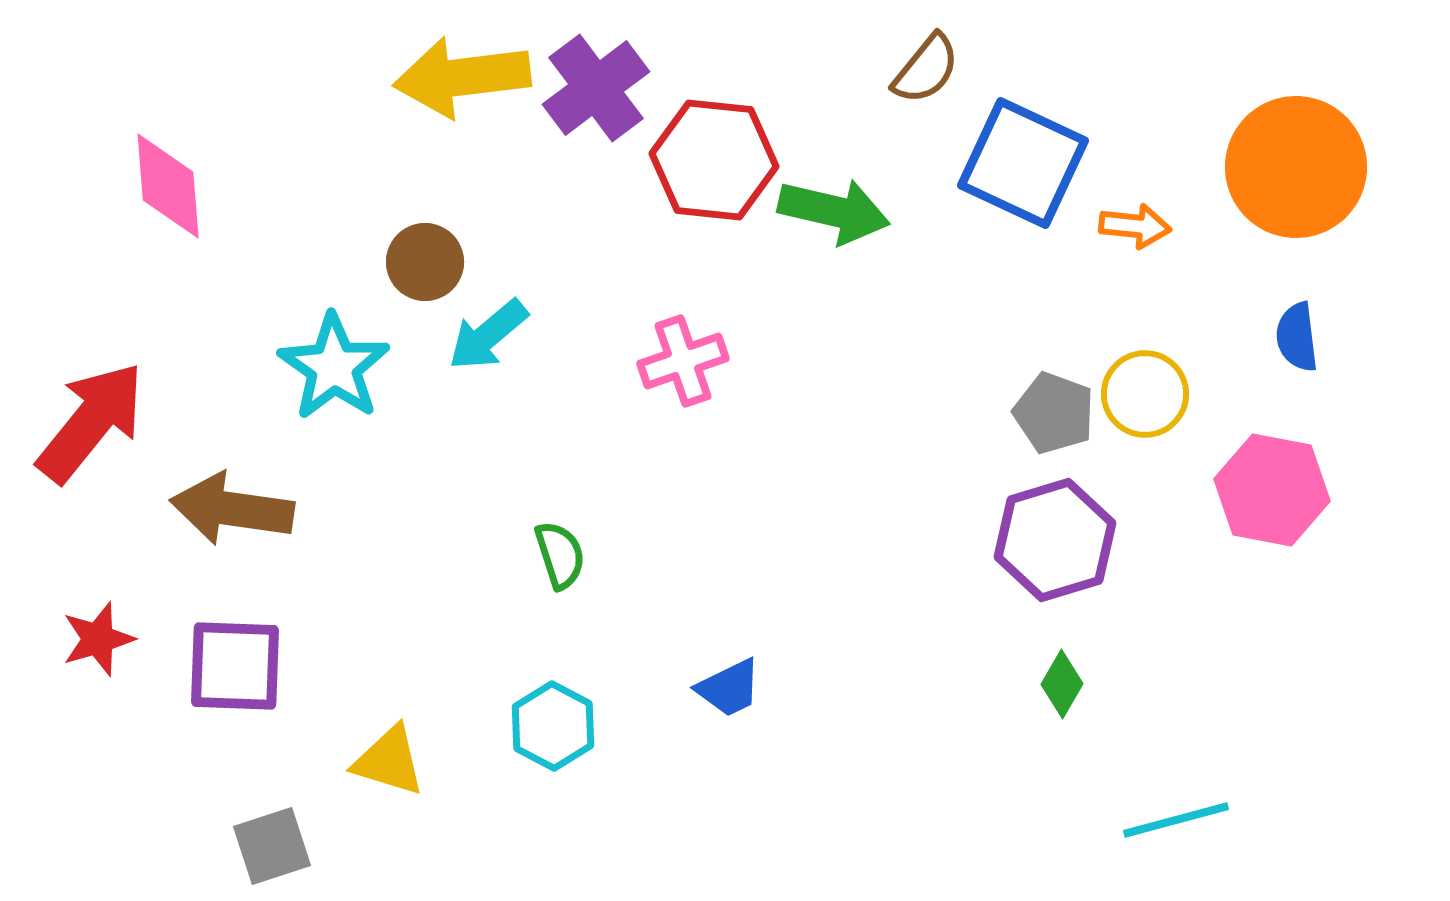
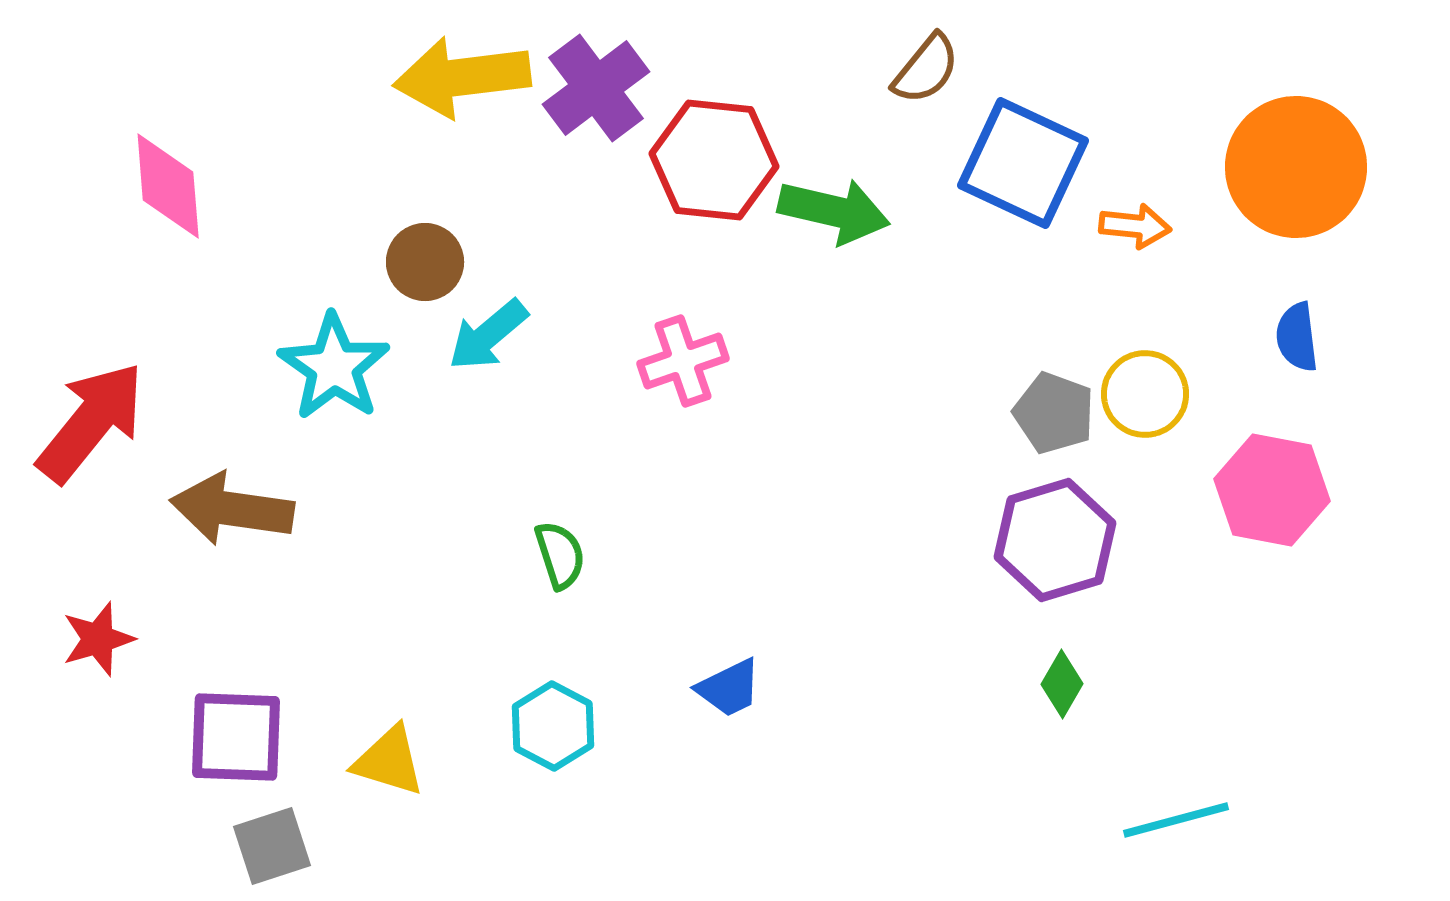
purple square: moved 1 px right, 71 px down
